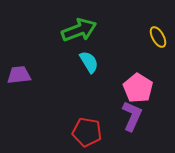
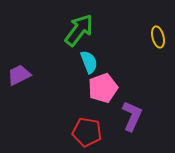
green arrow: rotated 32 degrees counterclockwise
yellow ellipse: rotated 15 degrees clockwise
cyan semicircle: rotated 10 degrees clockwise
purple trapezoid: rotated 20 degrees counterclockwise
pink pentagon: moved 35 px left; rotated 20 degrees clockwise
